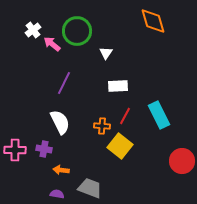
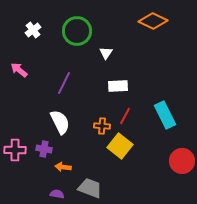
orange diamond: rotated 48 degrees counterclockwise
pink arrow: moved 33 px left, 26 px down
cyan rectangle: moved 6 px right
orange arrow: moved 2 px right, 3 px up
